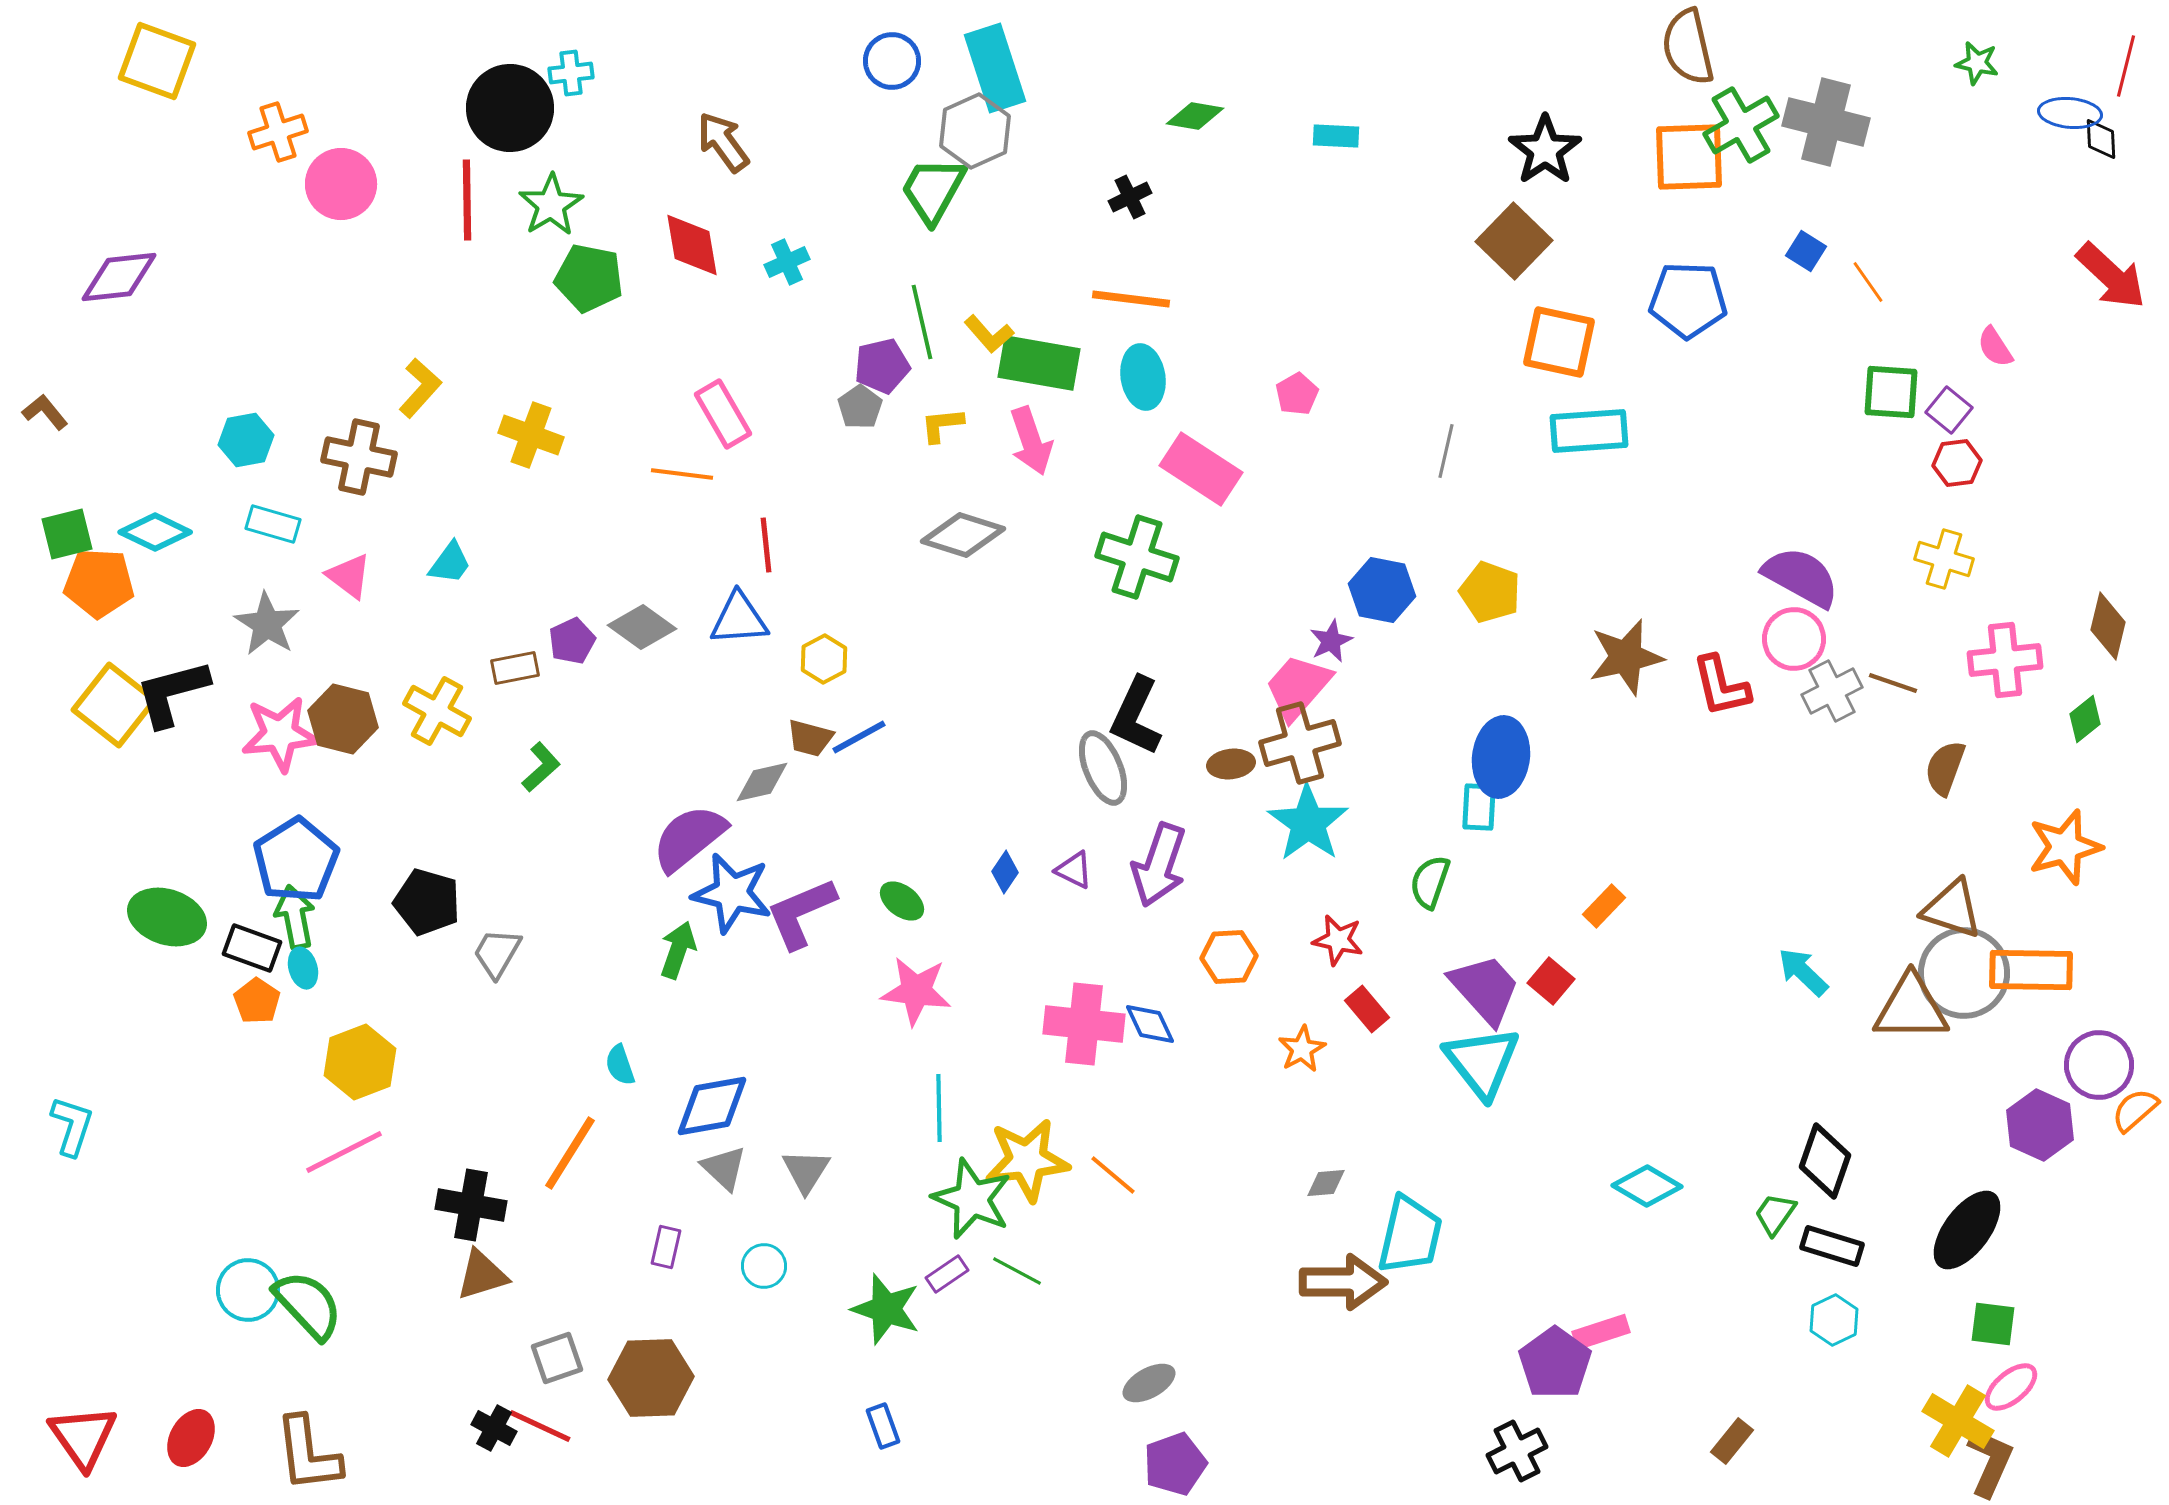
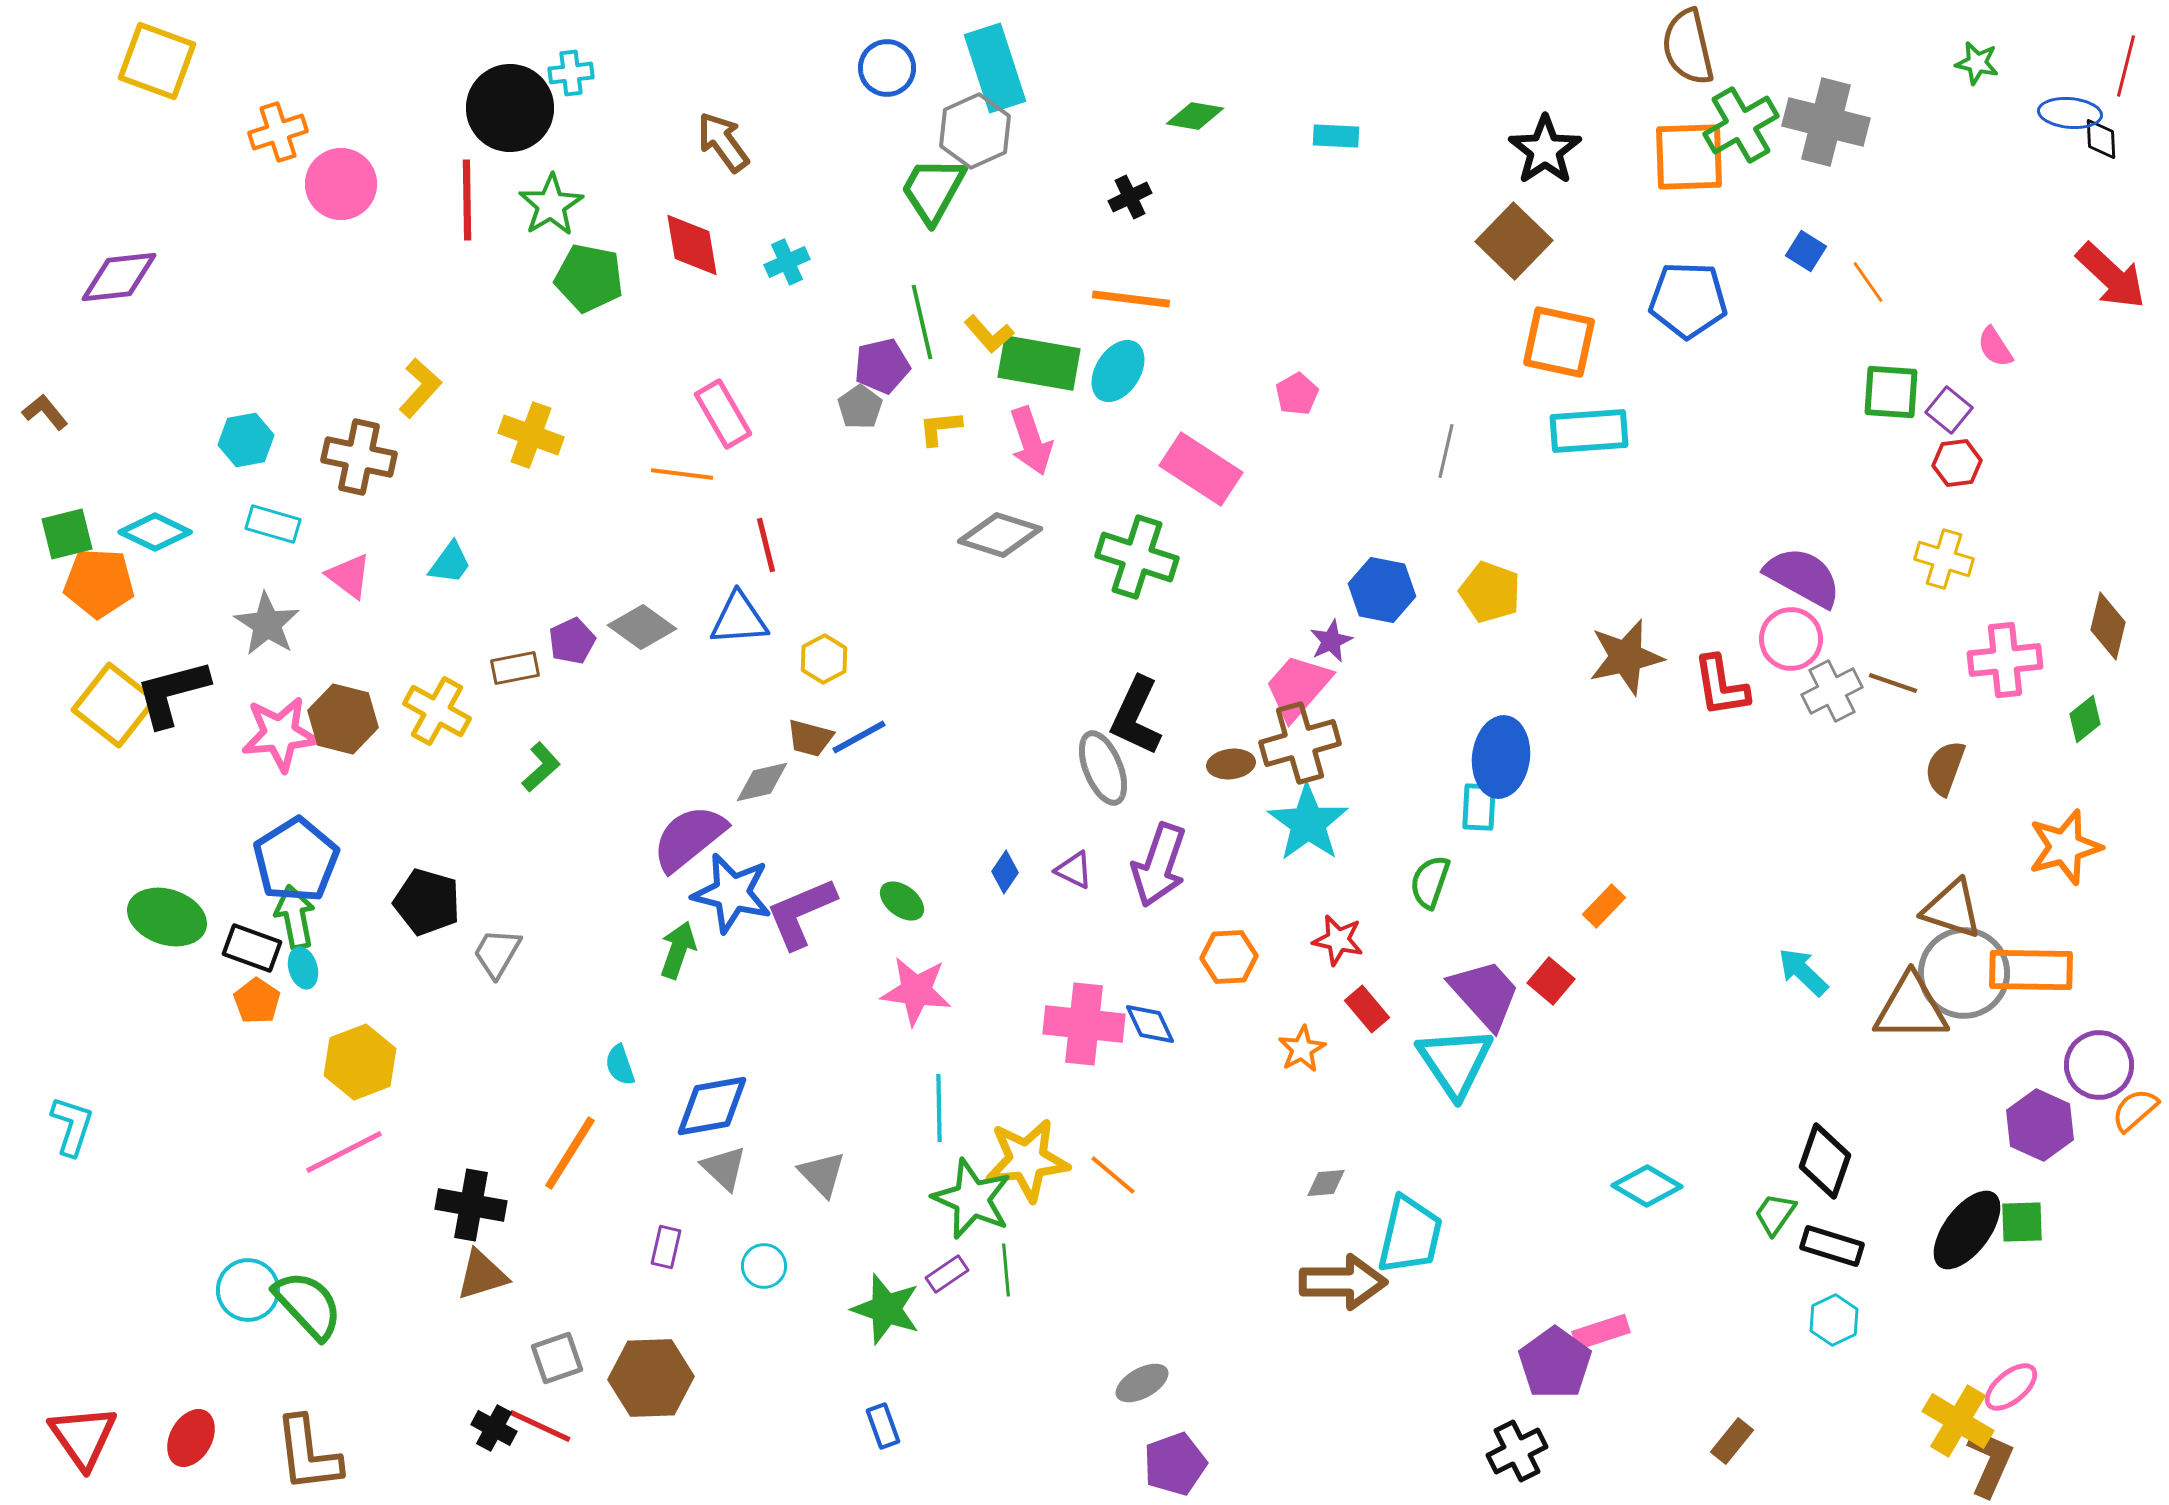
blue circle at (892, 61): moved 5 px left, 7 px down
cyan ellipse at (1143, 377): moved 25 px left, 6 px up; rotated 42 degrees clockwise
yellow L-shape at (942, 425): moved 2 px left, 3 px down
gray diamond at (963, 535): moved 37 px right
red line at (766, 545): rotated 8 degrees counterclockwise
purple semicircle at (1801, 577): moved 2 px right
pink circle at (1794, 639): moved 3 px left
red L-shape at (1721, 686): rotated 4 degrees clockwise
purple trapezoid at (1485, 989): moved 5 px down
cyan triangle at (1482, 1062): moved 27 px left; rotated 4 degrees clockwise
gray triangle at (806, 1171): moved 16 px right, 3 px down; rotated 16 degrees counterclockwise
green line at (1017, 1271): moved 11 px left, 1 px up; rotated 57 degrees clockwise
green square at (1993, 1324): moved 29 px right, 102 px up; rotated 9 degrees counterclockwise
gray ellipse at (1149, 1383): moved 7 px left
